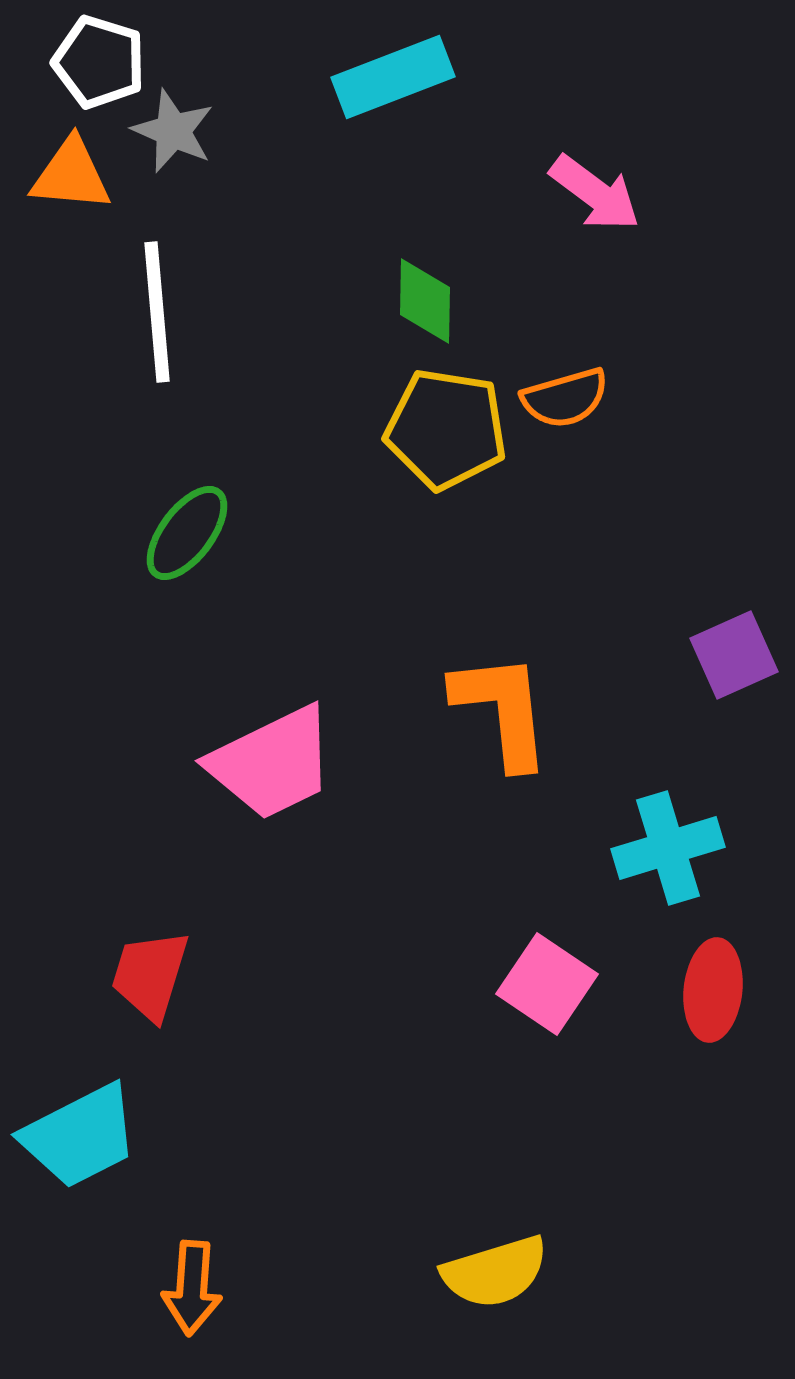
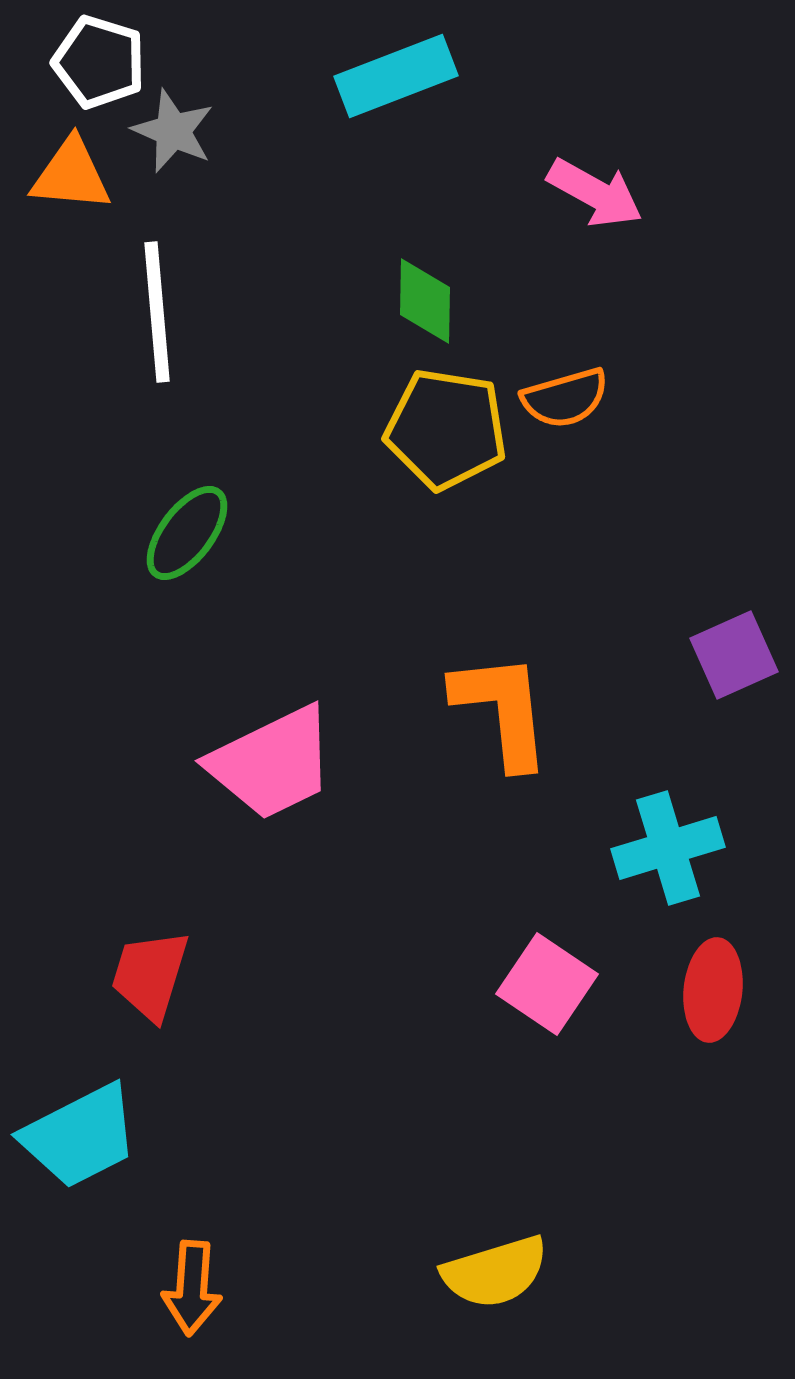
cyan rectangle: moved 3 px right, 1 px up
pink arrow: rotated 8 degrees counterclockwise
